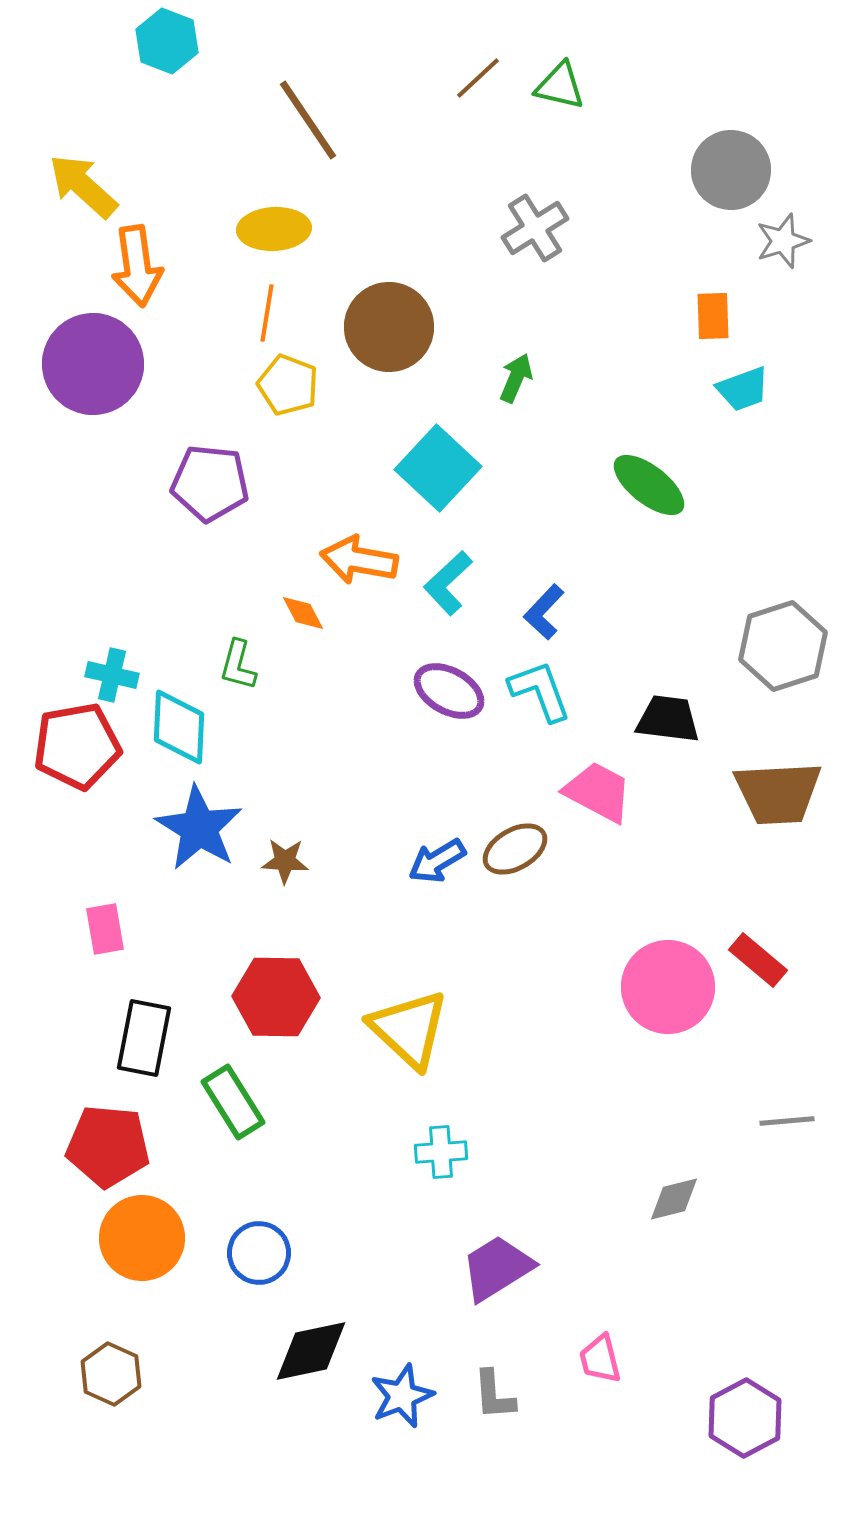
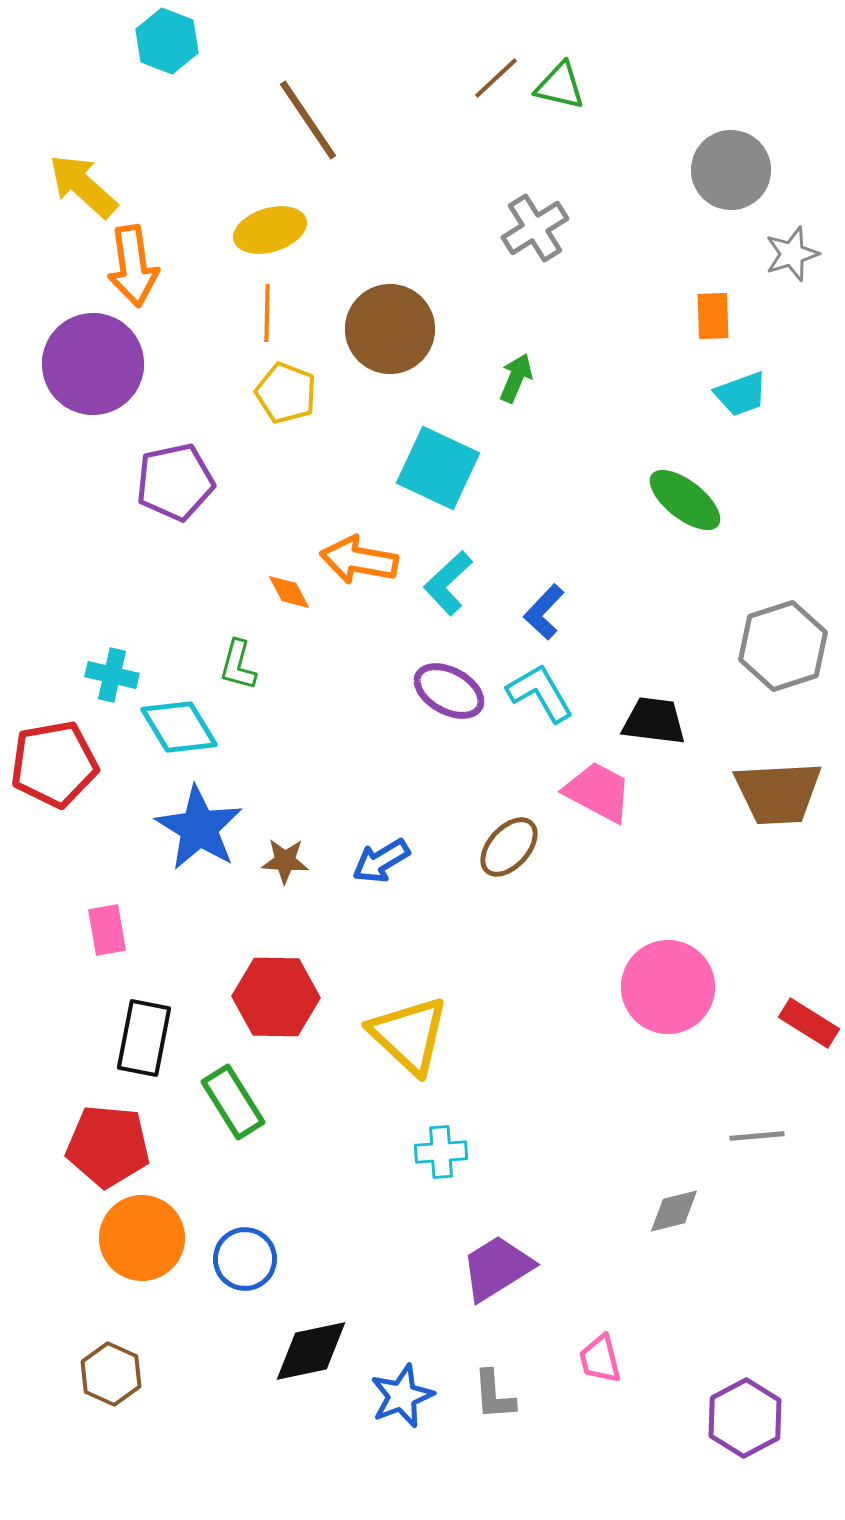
brown line at (478, 78): moved 18 px right
yellow ellipse at (274, 229): moved 4 px left, 1 px down; rotated 14 degrees counterclockwise
gray star at (783, 241): moved 9 px right, 13 px down
orange arrow at (137, 266): moved 4 px left
orange line at (267, 313): rotated 8 degrees counterclockwise
brown circle at (389, 327): moved 1 px right, 2 px down
yellow pentagon at (288, 385): moved 2 px left, 8 px down
cyan trapezoid at (743, 389): moved 2 px left, 5 px down
cyan square at (438, 468): rotated 18 degrees counterclockwise
purple pentagon at (210, 483): moved 35 px left, 1 px up; rotated 18 degrees counterclockwise
green ellipse at (649, 485): moved 36 px right, 15 px down
orange diamond at (303, 613): moved 14 px left, 21 px up
cyan L-shape at (540, 691): moved 2 px down; rotated 10 degrees counterclockwise
black trapezoid at (668, 719): moved 14 px left, 2 px down
cyan diamond at (179, 727): rotated 34 degrees counterclockwise
red pentagon at (77, 746): moved 23 px left, 18 px down
brown ellipse at (515, 849): moved 6 px left, 2 px up; rotated 18 degrees counterclockwise
blue arrow at (437, 861): moved 56 px left
pink rectangle at (105, 929): moved 2 px right, 1 px down
red rectangle at (758, 960): moved 51 px right, 63 px down; rotated 8 degrees counterclockwise
yellow triangle at (409, 1029): moved 6 px down
gray line at (787, 1121): moved 30 px left, 15 px down
gray diamond at (674, 1199): moved 12 px down
blue circle at (259, 1253): moved 14 px left, 6 px down
